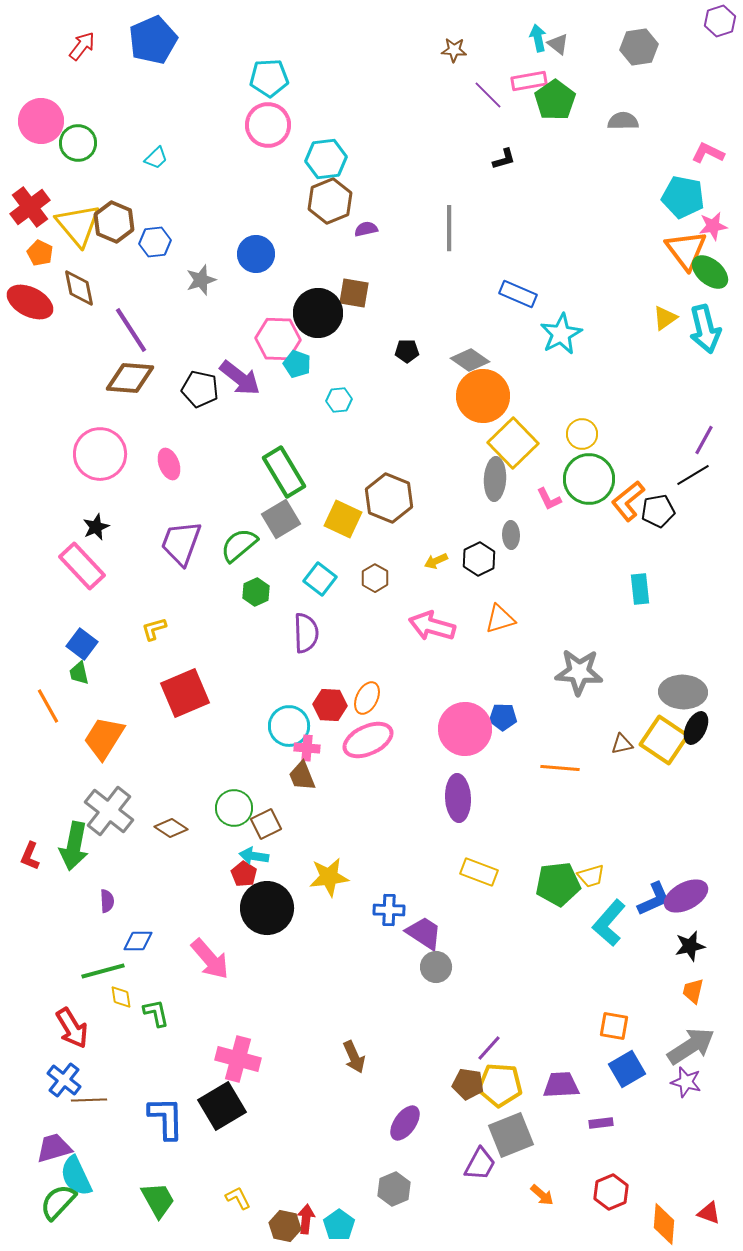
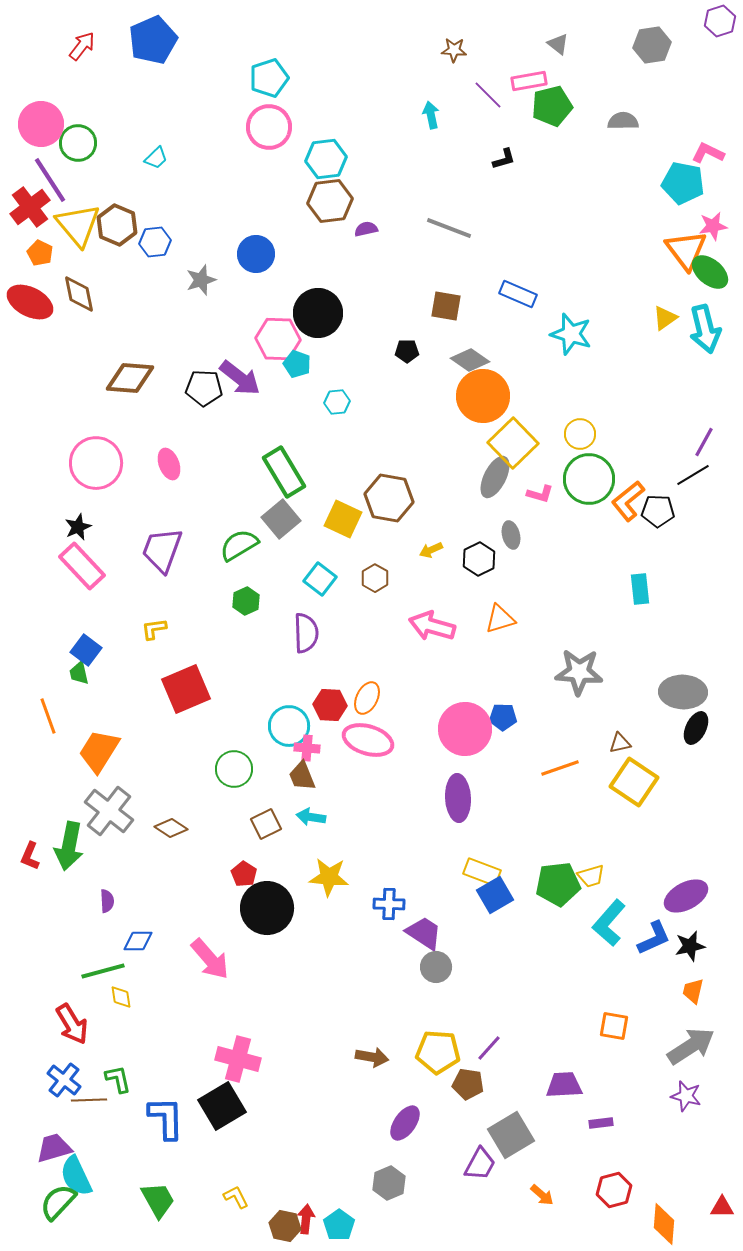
cyan arrow at (538, 38): moved 107 px left, 77 px down
gray hexagon at (639, 47): moved 13 px right, 2 px up
cyan pentagon at (269, 78): rotated 15 degrees counterclockwise
green pentagon at (555, 100): moved 3 px left, 6 px down; rotated 21 degrees clockwise
pink circle at (41, 121): moved 3 px down
pink circle at (268, 125): moved 1 px right, 2 px down
cyan pentagon at (683, 197): moved 14 px up
brown hexagon at (330, 201): rotated 15 degrees clockwise
brown hexagon at (114, 222): moved 3 px right, 3 px down
gray line at (449, 228): rotated 69 degrees counterclockwise
brown diamond at (79, 288): moved 6 px down
brown square at (354, 293): moved 92 px right, 13 px down
purple line at (131, 330): moved 81 px left, 150 px up
cyan star at (561, 334): moved 10 px right; rotated 27 degrees counterclockwise
black pentagon at (200, 389): moved 4 px right, 1 px up; rotated 9 degrees counterclockwise
cyan hexagon at (339, 400): moved 2 px left, 2 px down
yellow circle at (582, 434): moved 2 px left
purple line at (704, 440): moved 2 px down
pink circle at (100, 454): moved 4 px left, 9 px down
gray ellipse at (495, 479): moved 2 px up; rotated 24 degrees clockwise
brown hexagon at (389, 498): rotated 12 degrees counterclockwise
pink L-shape at (549, 499): moved 9 px left, 5 px up; rotated 48 degrees counterclockwise
black pentagon at (658, 511): rotated 12 degrees clockwise
gray square at (281, 519): rotated 9 degrees counterclockwise
black star at (96, 527): moved 18 px left
gray ellipse at (511, 535): rotated 12 degrees counterclockwise
purple trapezoid at (181, 543): moved 19 px left, 7 px down
green semicircle at (239, 545): rotated 9 degrees clockwise
yellow arrow at (436, 561): moved 5 px left, 11 px up
green hexagon at (256, 592): moved 10 px left, 9 px down
yellow L-shape at (154, 629): rotated 8 degrees clockwise
blue square at (82, 644): moved 4 px right, 6 px down
red square at (185, 693): moved 1 px right, 4 px up
orange line at (48, 706): moved 10 px down; rotated 9 degrees clockwise
orange trapezoid at (104, 738): moved 5 px left, 13 px down
pink ellipse at (368, 740): rotated 42 degrees clockwise
yellow square at (664, 740): moved 30 px left, 42 px down
brown triangle at (622, 744): moved 2 px left, 1 px up
orange line at (560, 768): rotated 24 degrees counterclockwise
green circle at (234, 808): moved 39 px up
green arrow at (74, 846): moved 5 px left
cyan arrow at (254, 856): moved 57 px right, 39 px up
yellow rectangle at (479, 872): moved 3 px right
yellow star at (329, 877): rotated 12 degrees clockwise
blue L-shape at (654, 899): moved 39 px down
blue cross at (389, 910): moved 6 px up
green L-shape at (156, 1013): moved 38 px left, 66 px down
red arrow at (72, 1028): moved 4 px up
brown arrow at (354, 1057): moved 18 px right; rotated 56 degrees counterclockwise
blue square at (627, 1069): moved 132 px left, 174 px up
purple star at (686, 1082): moved 14 px down
yellow pentagon at (500, 1085): moved 62 px left, 33 px up
purple trapezoid at (561, 1085): moved 3 px right
gray square at (511, 1135): rotated 9 degrees counterclockwise
gray hexagon at (394, 1189): moved 5 px left, 6 px up
red hexagon at (611, 1192): moved 3 px right, 2 px up; rotated 8 degrees clockwise
yellow L-shape at (238, 1198): moved 2 px left, 1 px up
red triangle at (709, 1213): moved 13 px right, 6 px up; rotated 20 degrees counterclockwise
